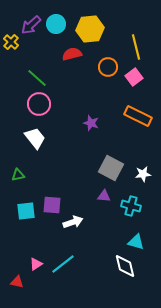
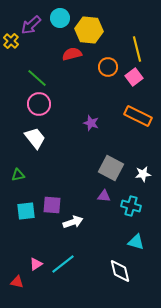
cyan circle: moved 4 px right, 6 px up
yellow hexagon: moved 1 px left, 1 px down; rotated 12 degrees clockwise
yellow cross: moved 1 px up
yellow line: moved 1 px right, 2 px down
white diamond: moved 5 px left, 5 px down
